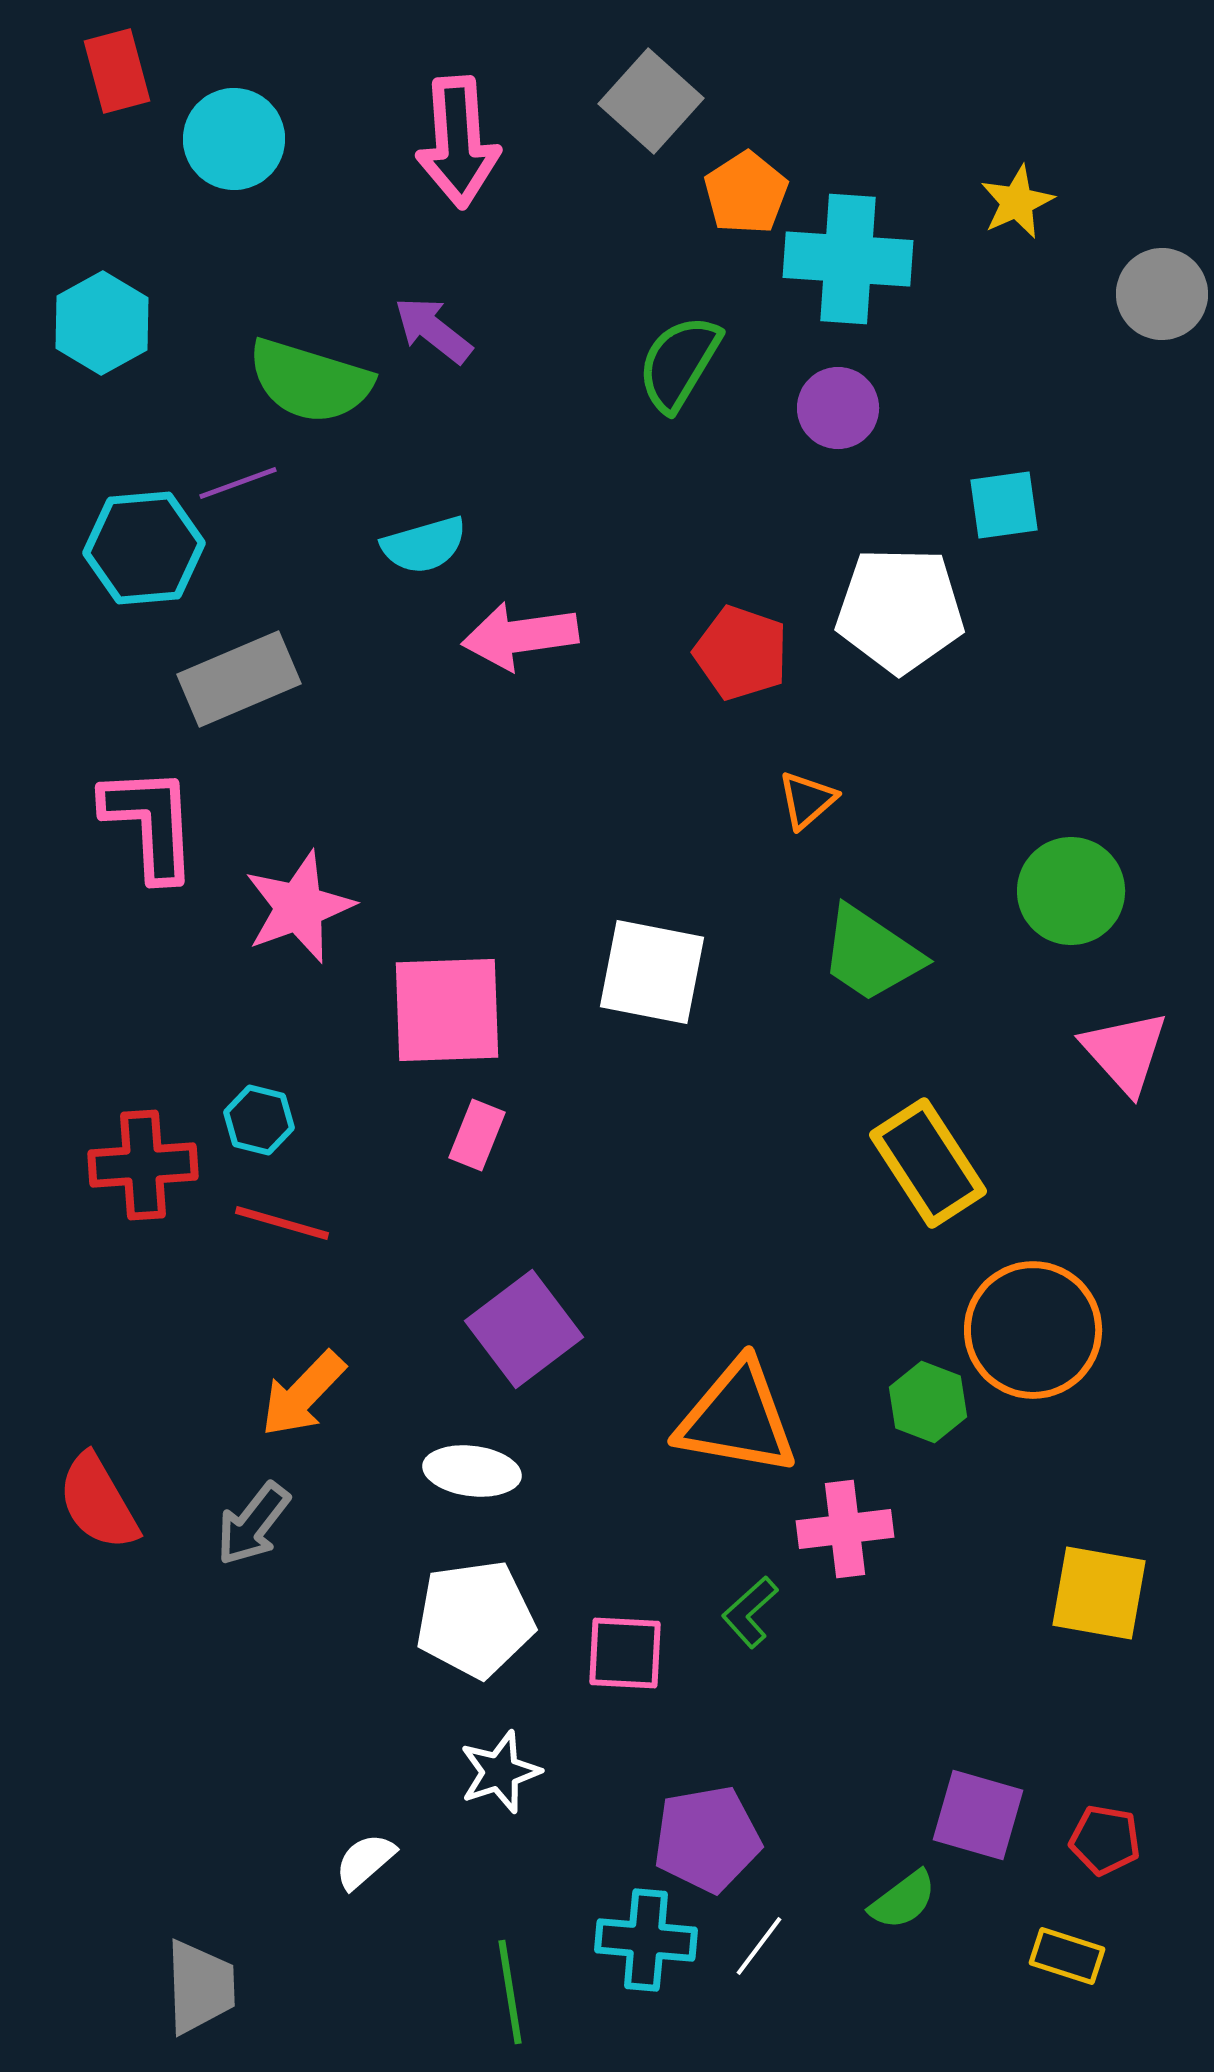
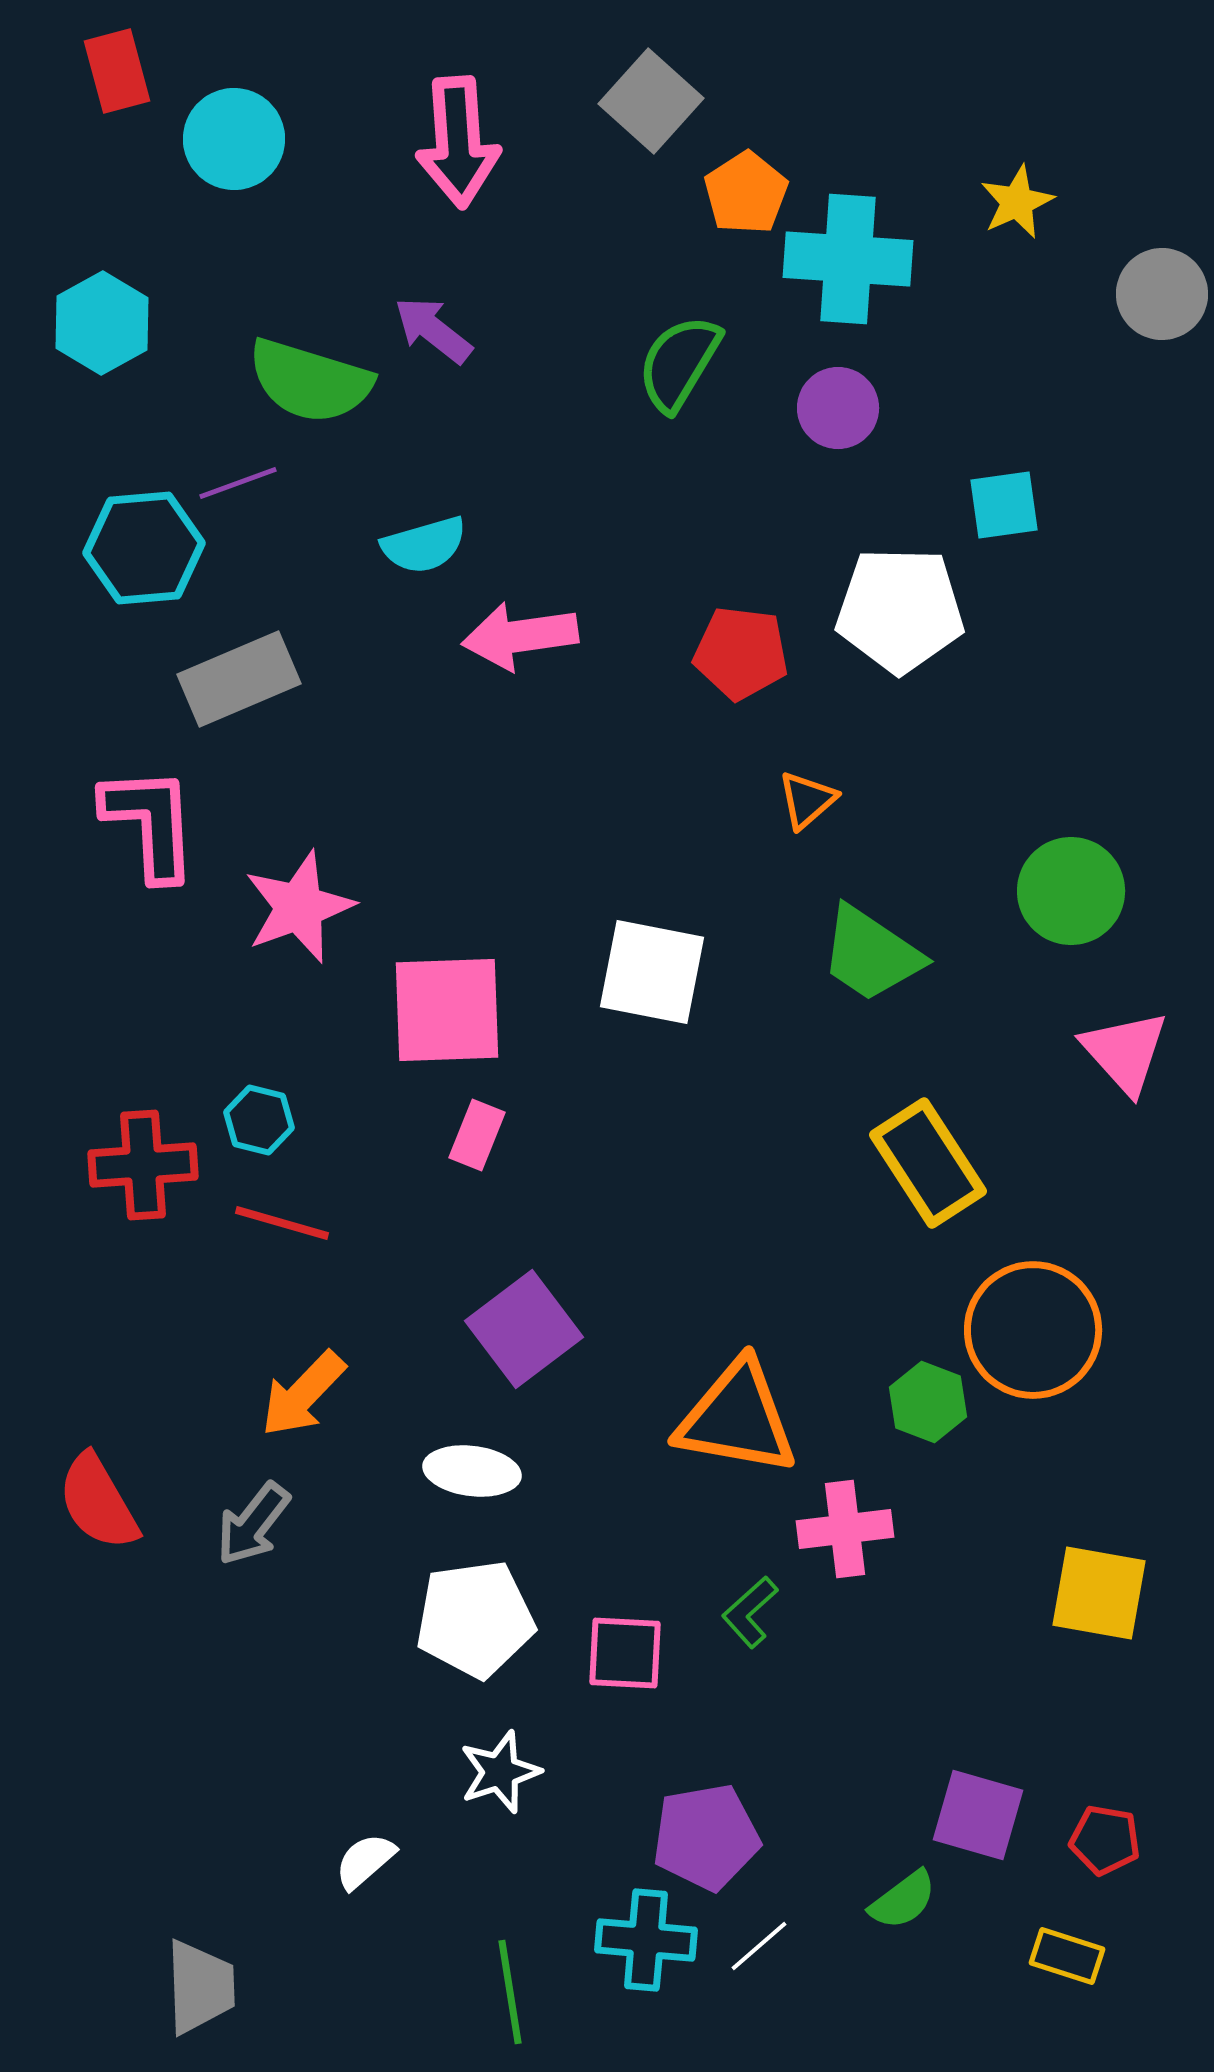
red pentagon at (741, 653): rotated 12 degrees counterclockwise
purple pentagon at (707, 1839): moved 1 px left, 2 px up
white line at (759, 1946): rotated 12 degrees clockwise
